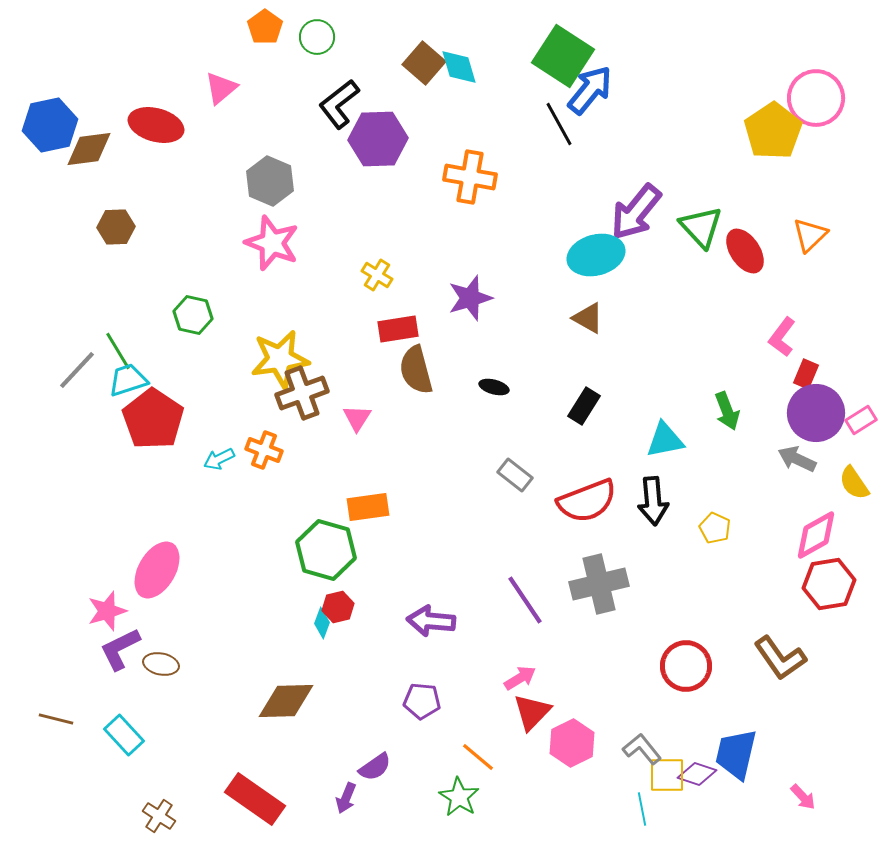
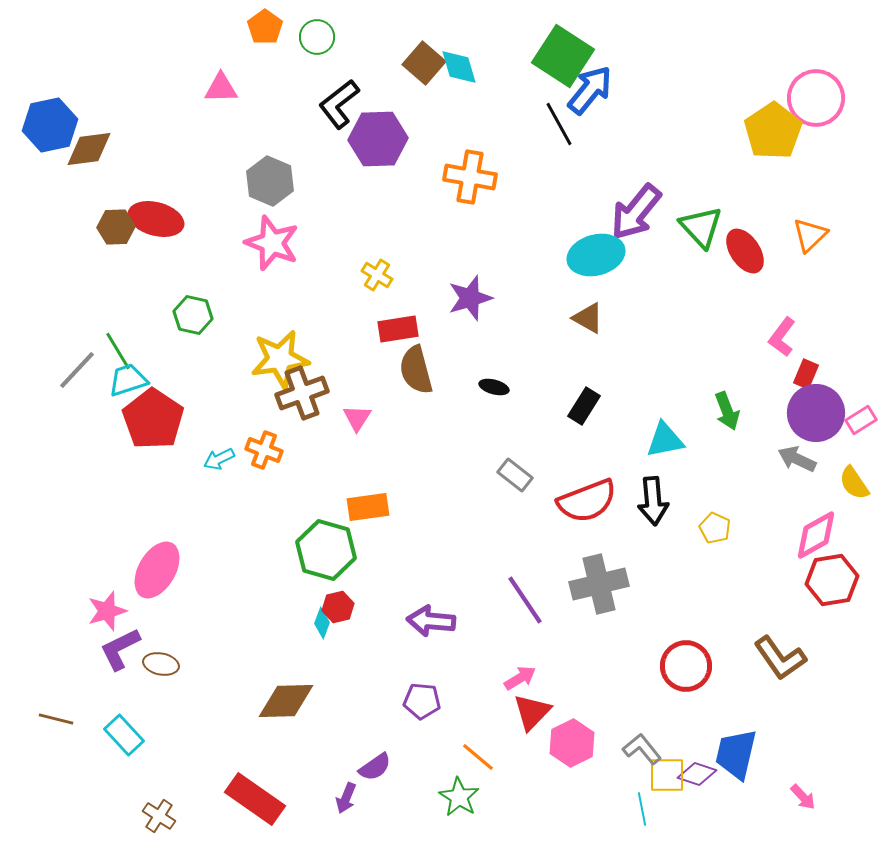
pink triangle at (221, 88): rotated 39 degrees clockwise
red ellipse at (156, 125): moved 94 px down
red hexagon at (829, 584): moved 3 px right, 4 px up
